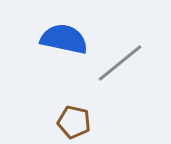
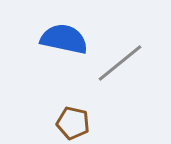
brown pentagon: moved 1 px left, 1 px down
